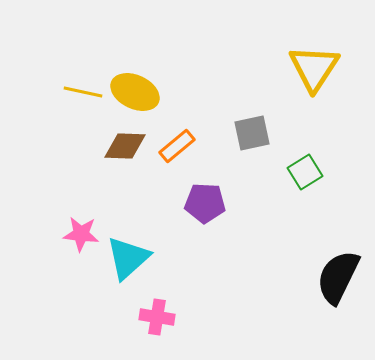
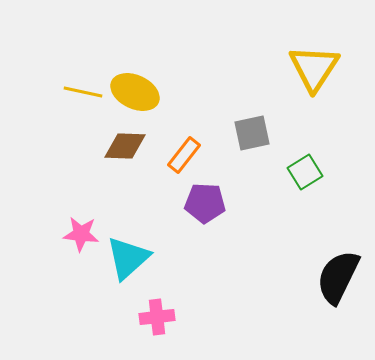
orange rectangle: moved 7 px right, 9 px down; rotated 12 degrees counterclockwise
pink cross: rotated 16 degrees counterclockwise
